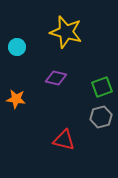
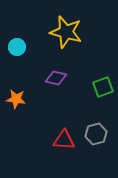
green square: moved 1 px right
gray hexagon: moved 5 px left, 17 px down
red triangle: rotated 10 degrees counterclockwise
